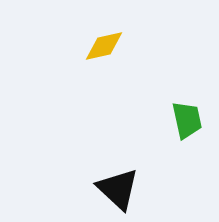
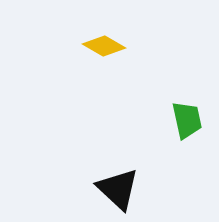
yellow diamond: rotated 42 degrees clockwise
